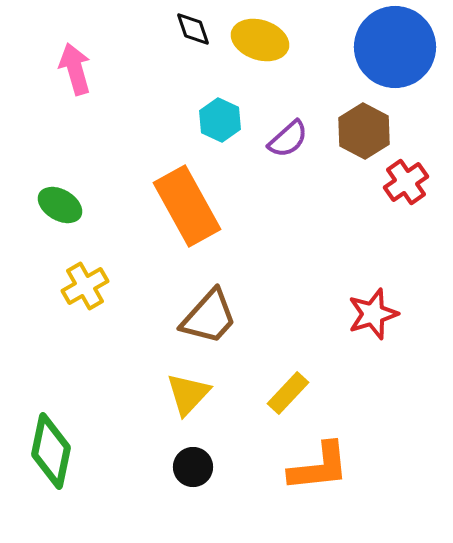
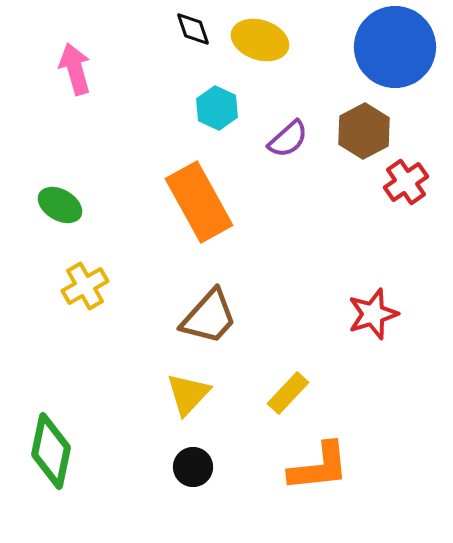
cyan hexagon: moved 3 px left, 12 px up
brown hexagon: rotated 4 degrees clockwise
orange rectangle: moved 12 px right, 4 px up
